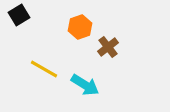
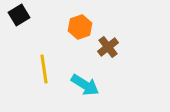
yellow line: rotated 52 degrees clockwise
